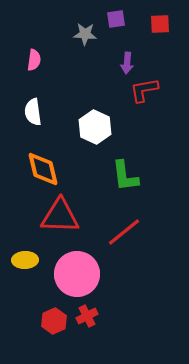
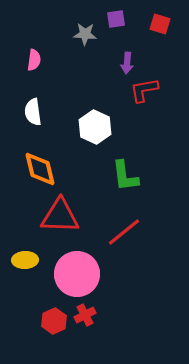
red square: rotated 20 degrees clockwise
orange diamond: moved 3 px left
red cross: moved 2 px left, 1 px up
